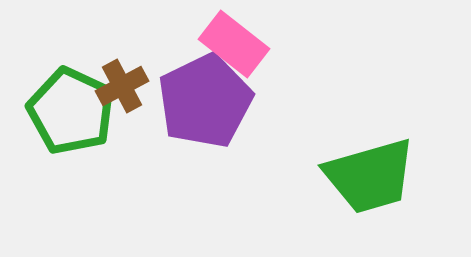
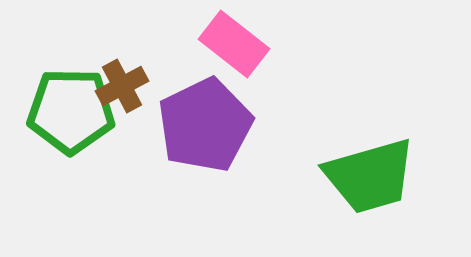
purple pentagon: moved 24 px down
green pentagon: rotated 24 degrees counterclockwise
